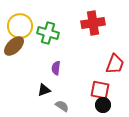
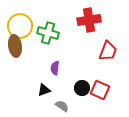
red cross: moved 4 px left, 3 px up
brown ellipse: moved 1 px right; rotated 55 degrees counterclockwise
red trapezoid: moved 7 px left, 13 px up
purple semicircle: moved 1 px left
red square: rotated 12 degrees clockwise
black circle: moved 21 px left, 17 px up
